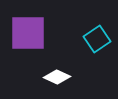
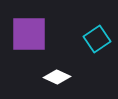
purple square: moved 1 px right, 1 px down
